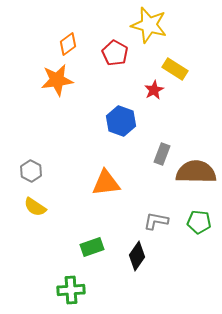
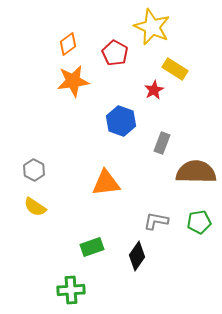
yellow star: moved 3 px right, 2 px down; rotated 9 degrees clockwise
orange star: moved 16 px right, 1 px down
gray rectangle: moved 11 px up
gray hexagon: moved 3 px right, 1 px up
green pentagon: rotated 15 degrees counterclockwise
